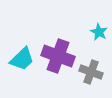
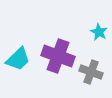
cyan trapezoid: moved 4 px left
